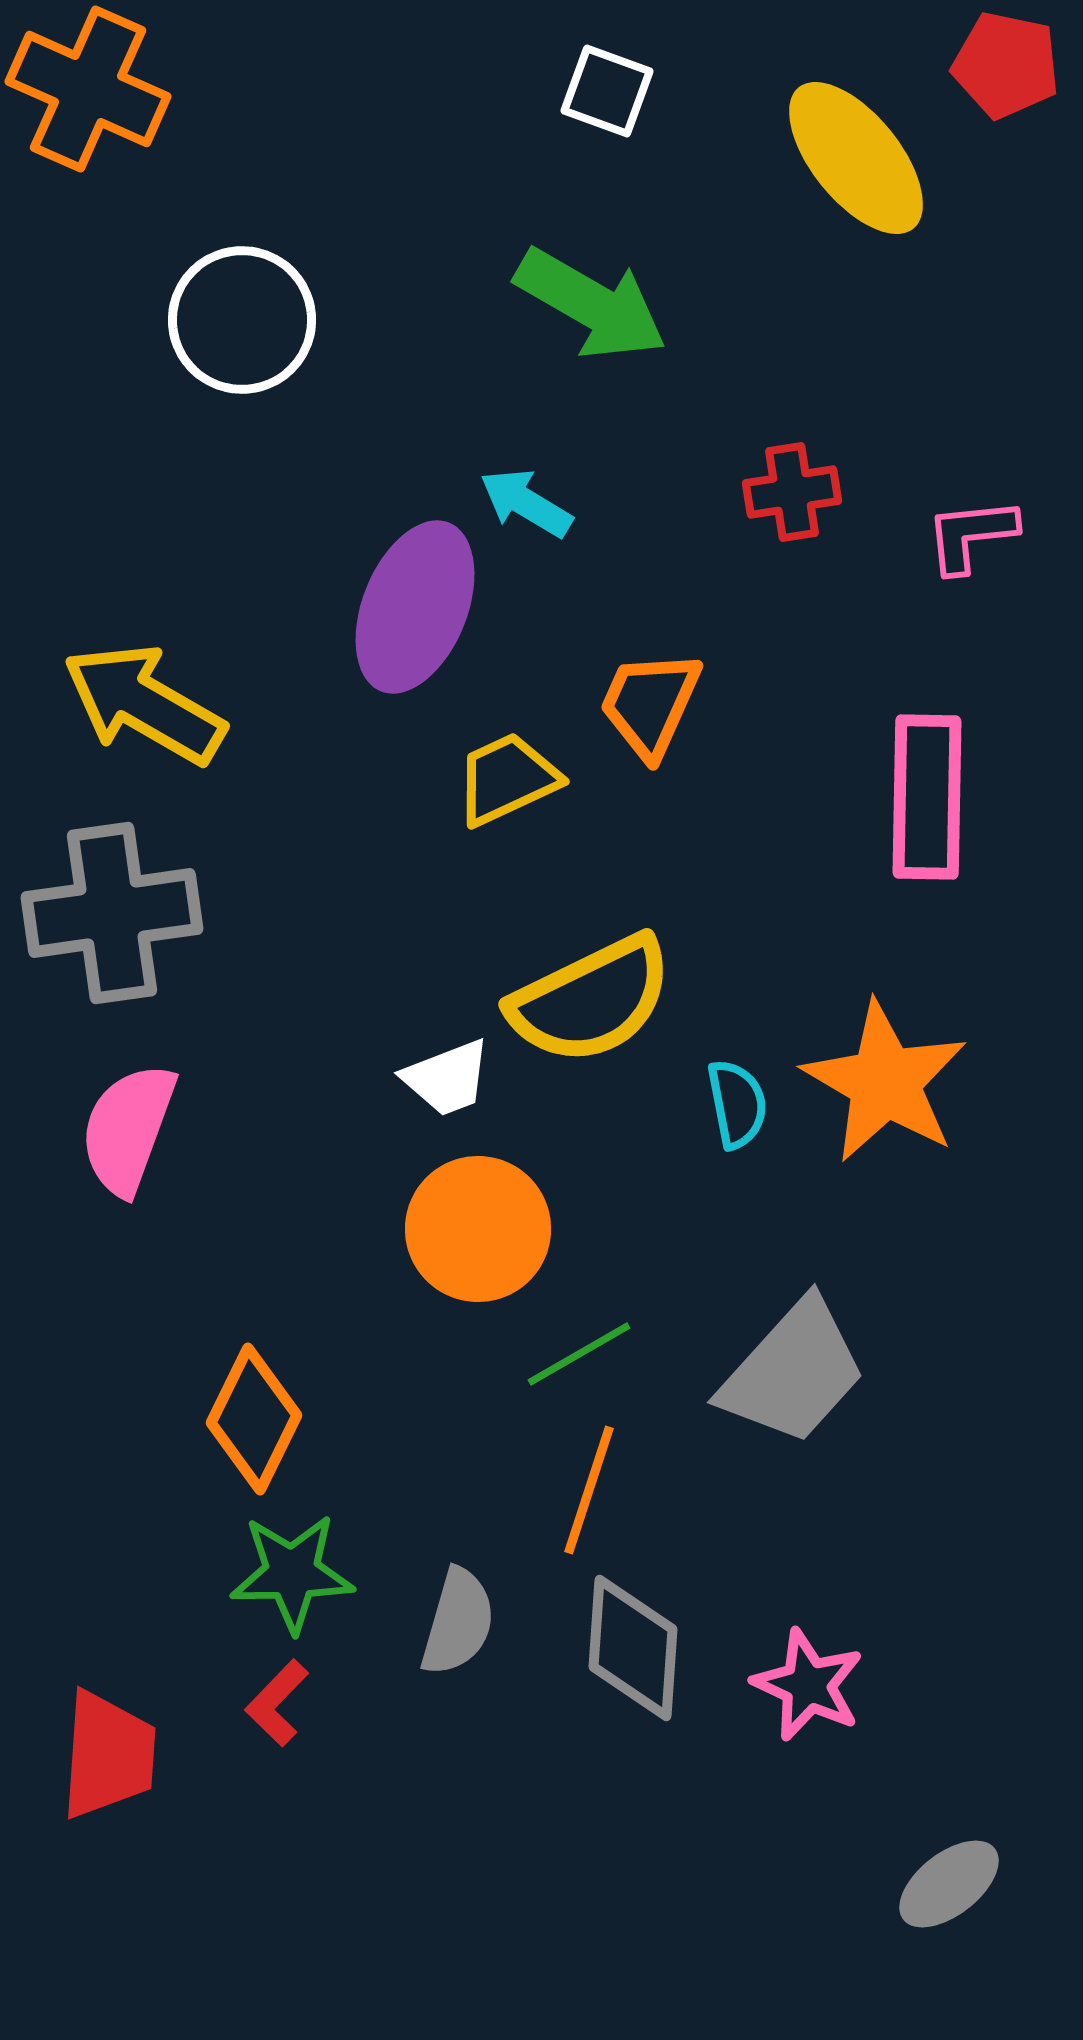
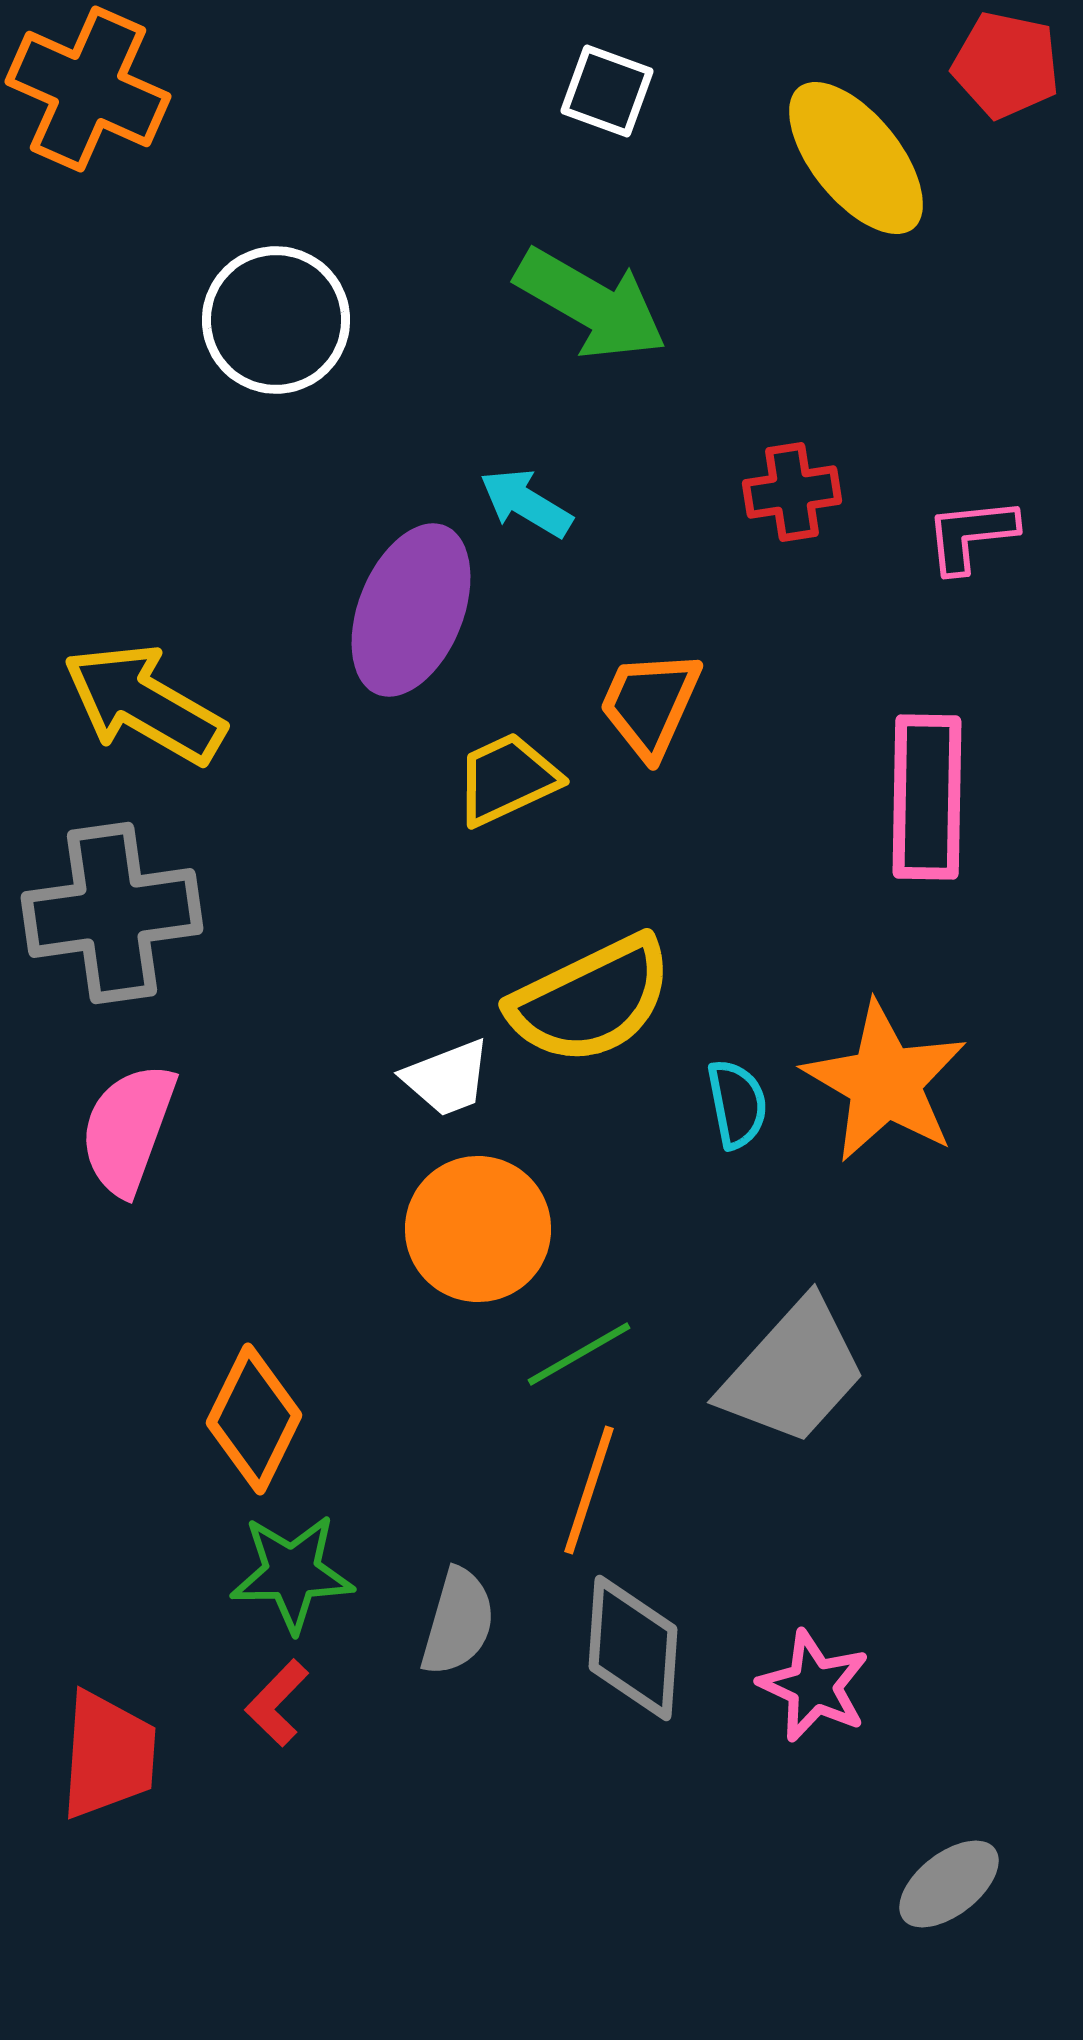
white circle: moved 34 px right
purple ellipse: moved 4 px left, 3 px down
pink star: moved 6 px right, 1 px down
